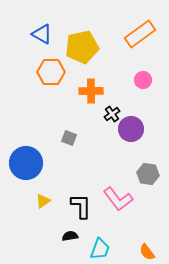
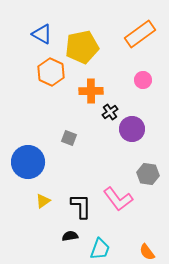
orange hexagon: rotated 24 degrees clockwise
black cross: moved 2 px left, 2 px up
purple circle: moved 1 px right
blue circle: moved 2 px right, 1 px up
